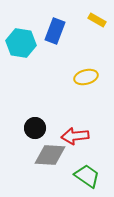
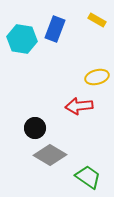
blue rectangle: moved 2 px up
cyan hexagon: moved 1 px right, 4 px up
yellow ellipse: moved 11 px right
red arrow: moved 4 px right, 30 px up
gray diamond: rotated 28 degrees clockwise
green trapezoid: moved 1 px right, 1 px down
